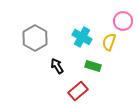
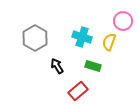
cyan cross: rotated 12 degrees counterclockwise
